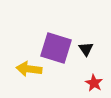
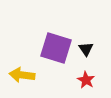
yellow arrow: moved 7 px left, 6 px down
red star: moved 8 px left, 3 px up
